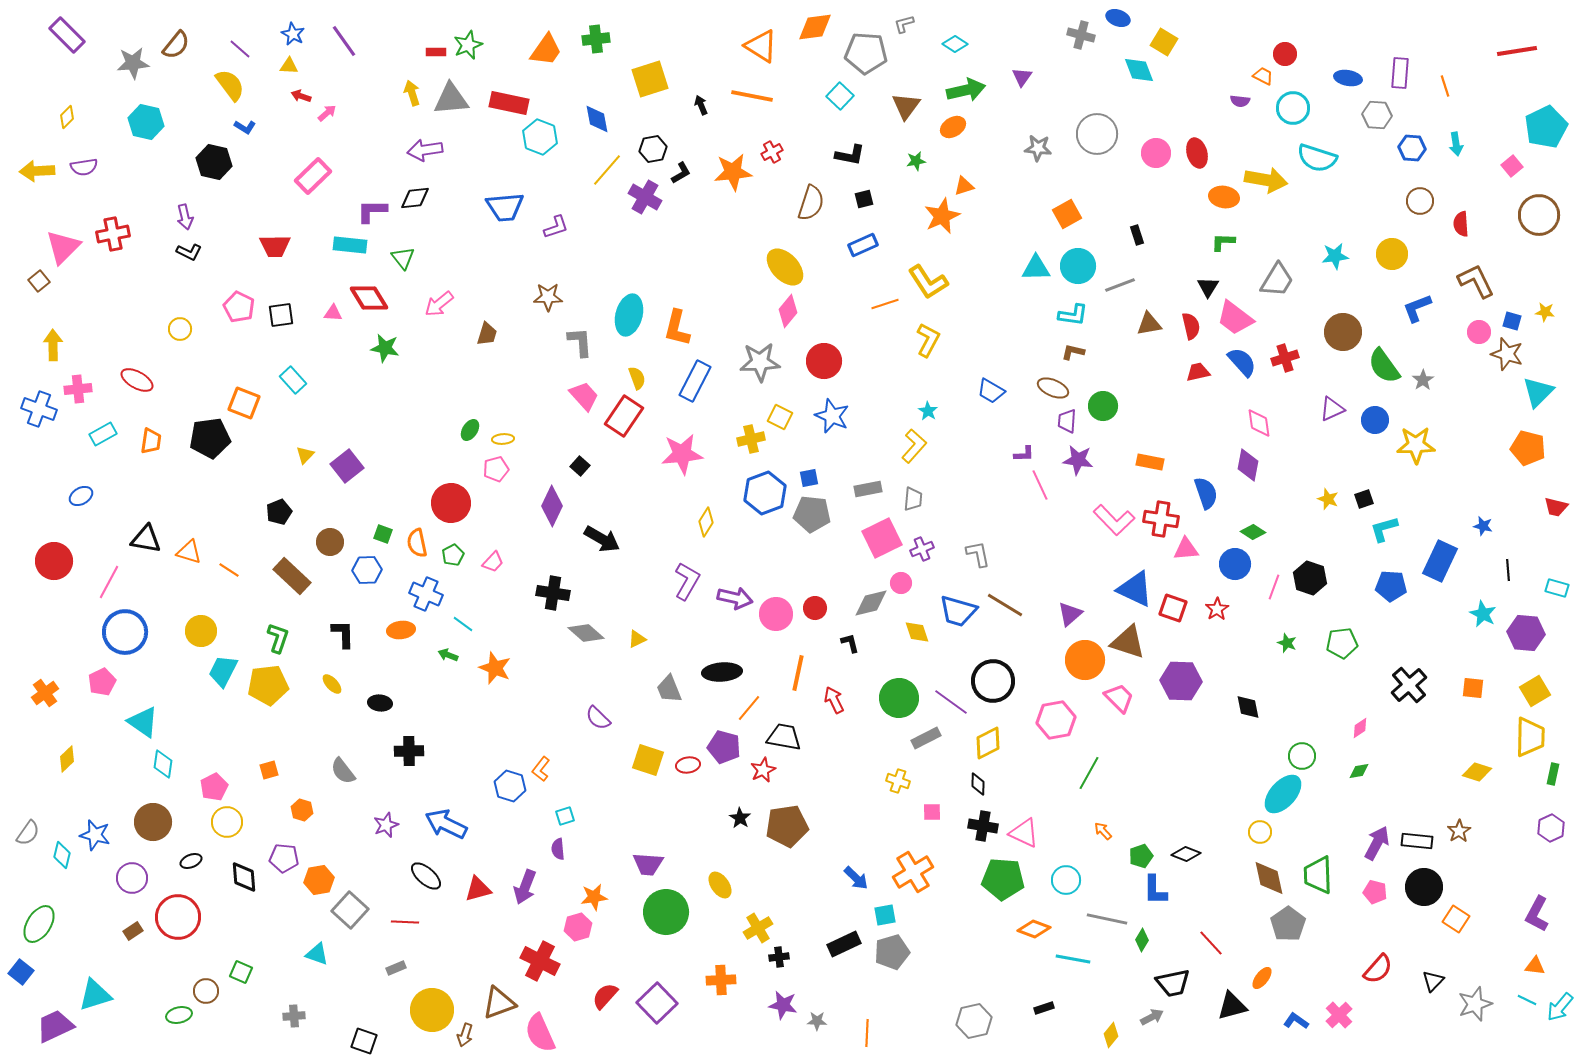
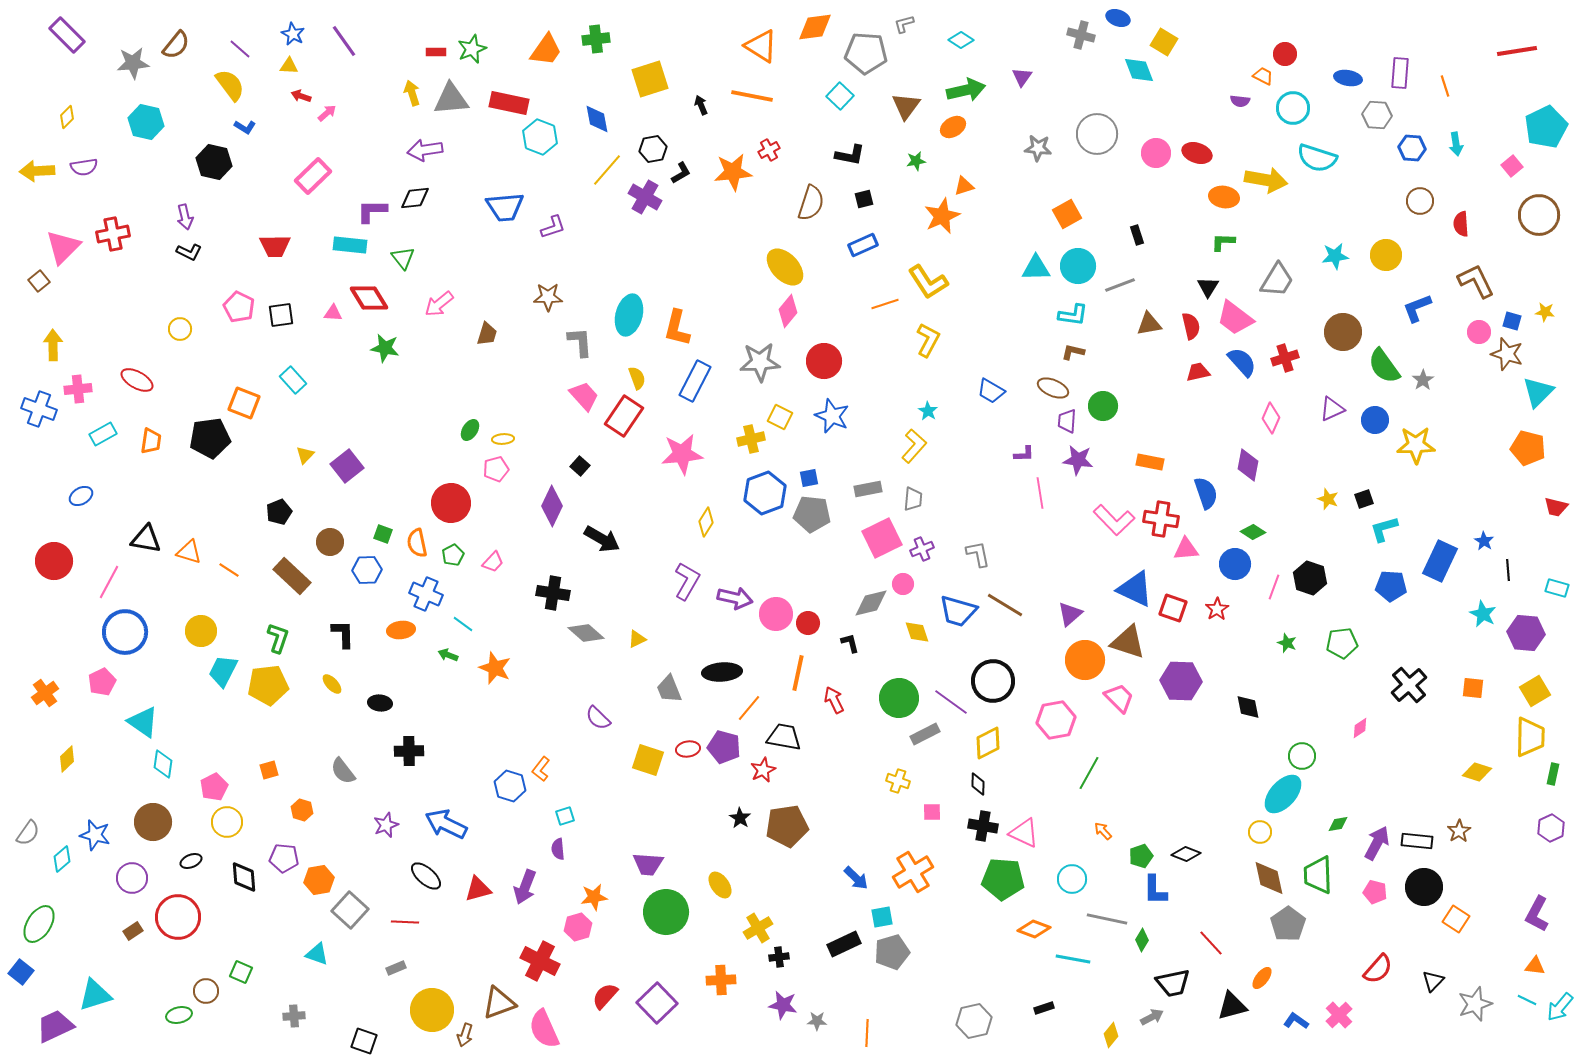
cyan diamond at (955, 44): moved 6 px right, 4 px up
green star at (468, 45): moved 4 px right, 4 px down
red cross at (772, 152): moved 3 px left, 2 px up
red ellipse at (1197, 153): rotated 56 degrees counterclockwise
purple L-shape at (556, 227): moved 3 px left
yellow circle at (1392, 254): moved 6 px left, 1 px down
pink diamond at (1259, 423): moved 12 px right, 5 px up; rotated 32 degrees clockwise
pink line at (1040, 485): moved 8 px down; rotated 16 degrees clockwise
blue star at (1483, 526): moved 1 px right, 15 px down; rotated 18 degrees clockwise
pink circle at (901, 583): moved 2 px right, 1 px down
red circle at (815, 608): moved 7 px left, 15 px down
gray rectangle at (926, 738): moved 1 px left, 4 px up
red ellipse at (688, 765): moved 16 px up
green diamond at (1359, 771): moved 21 px left, 53 px down
cyan diamond at (62, 855): moved 4 px down; rotated 36 degrees clockwise
cyan circle at (1066, 880): moved 6 px right, 1 px up
cyan square at (885, 915): moved 3 px left, 2 px down
pink semicircle at (540, 1033): moved 4 px right, 4 px up
